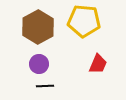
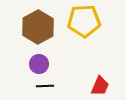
yellow pentagon: rotated 8 degrees counterclockwise
red trapezoid: moved 2 px right, 22 px down
